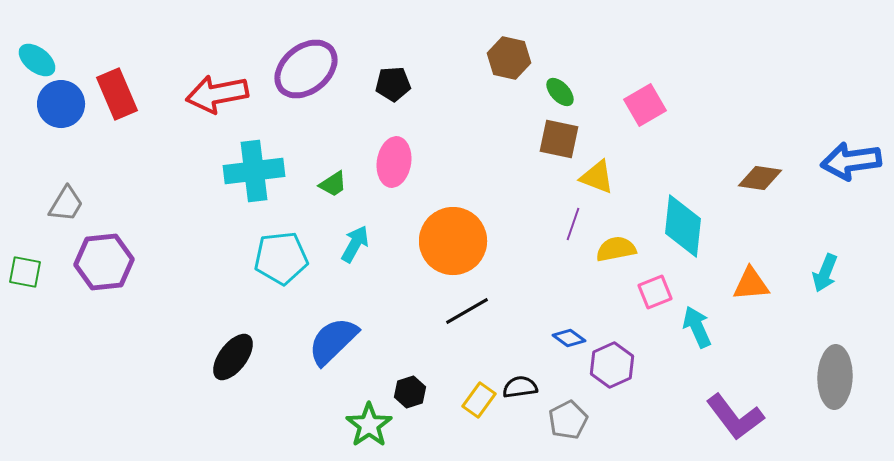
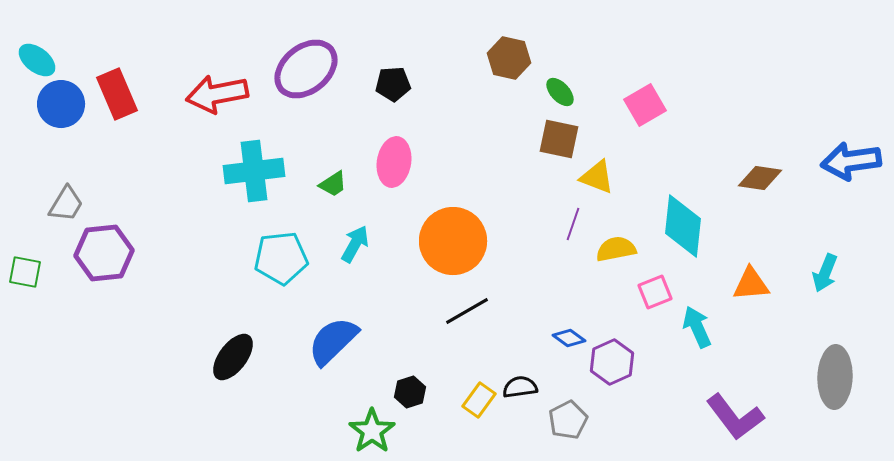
purple hexagon at (104, 262): moved 9 px up
purple hexagon at (612, 365): moved 3 px up
green star at (369, 425): moved 3 px right, 6 px down
